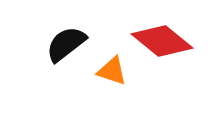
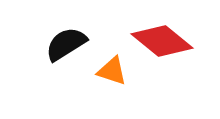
black semicircle: rotated 6 degrees clockwise
